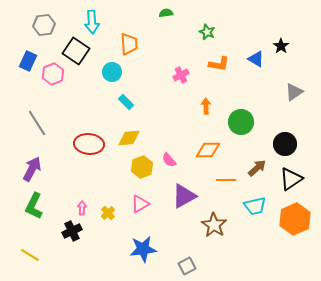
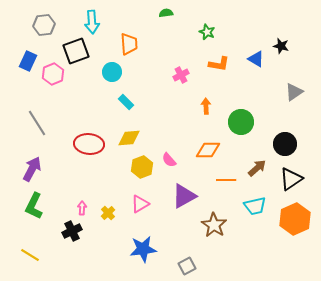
black star: rotated 21 degrees counterclockwise
black square: rotated 36 degrees clockwise
